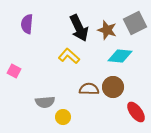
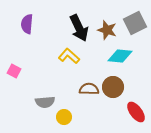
yellow circle: moved 1 px right
